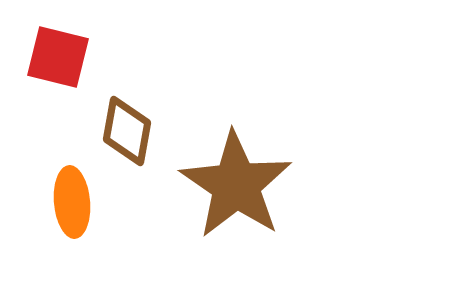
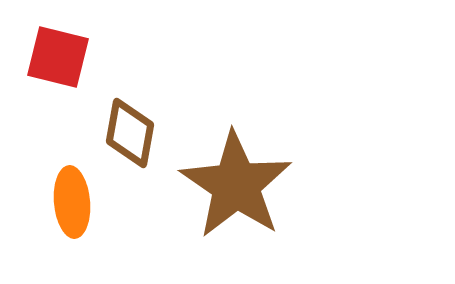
brown diamond: moved 3 px right, 2 px down
